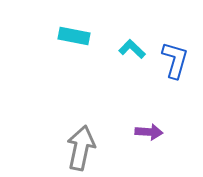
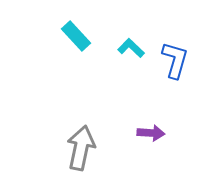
cyan rectangle: moved 2 px right; rotated 36 degrees clockwise
cyan L-shape: moved 1 px left, 1 px up
purple arrow: moved 2 px right, 1 px down
